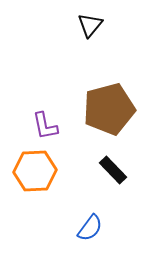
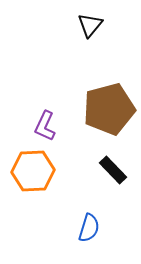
purple L-shape: rotated 36 degrees clockwise
orange hexagon: moved 2 px left
blue semicircle: moved 1 px left; rotated 20 degrees counterclockwise
